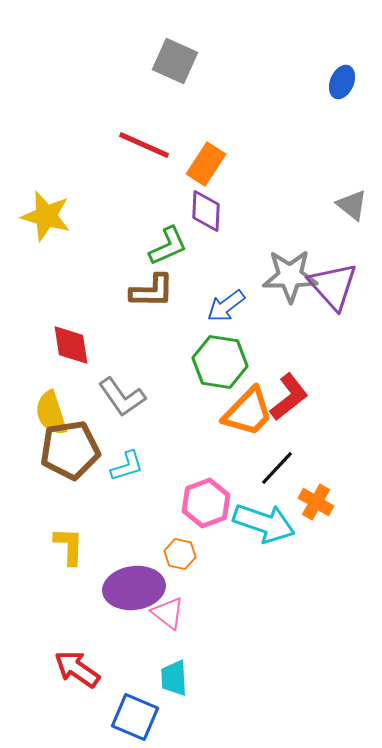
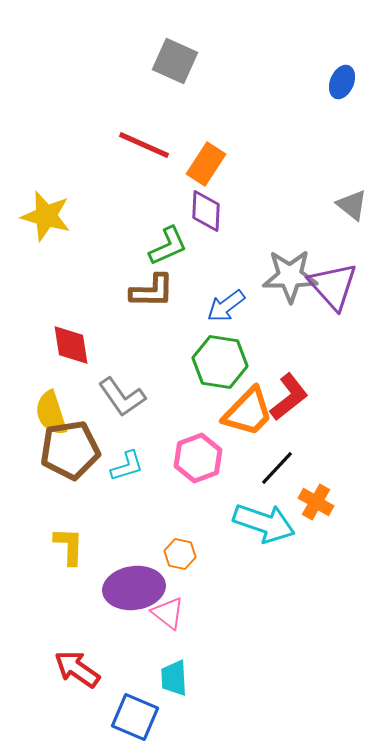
pink hexagon: moved 8 px left, 45 px up
